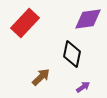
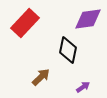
black diamond: moved 4 px left, 4 px up
